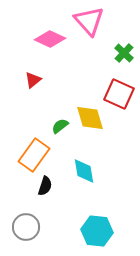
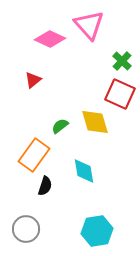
pink triangle: moved 4 px down
green cross: moved 2 px left, 8 px down
red square: moved 1 px right
yellow diamond: moved 5 px right, 4 px down
gray circle: moved 2 px down
cyan hexagon: rotated 16 degrees counterclockwise
